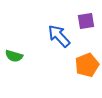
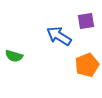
blue arrow: rotated 15 degrees counterclockwise
